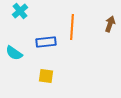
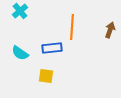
brown arrow: moved 6 px down
blue rectangle: moved 6 px right, 6 px down
cyan semicircle: moved 6 px right
